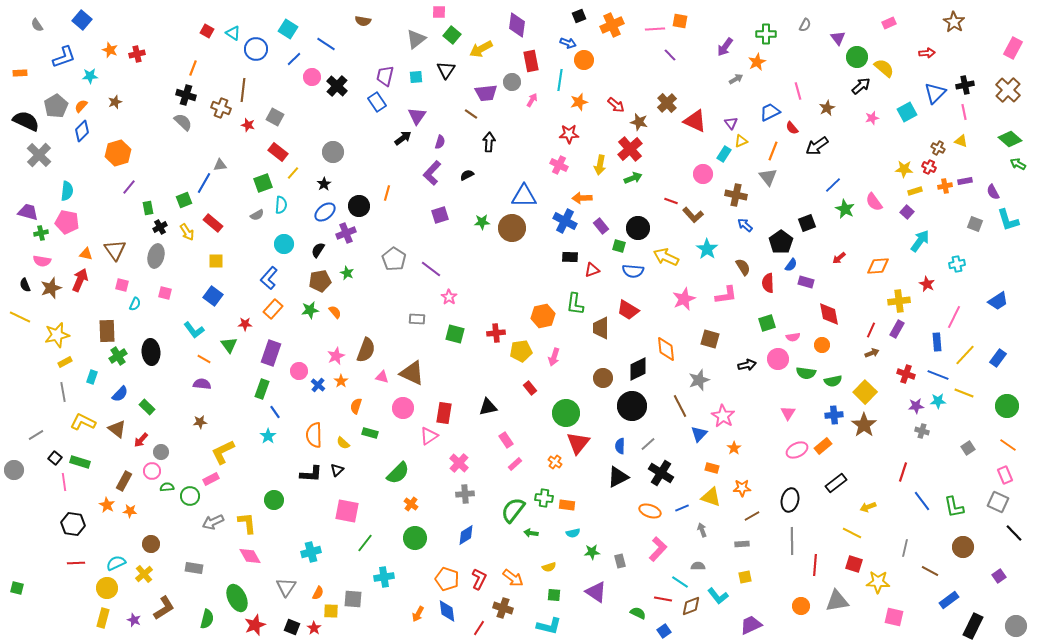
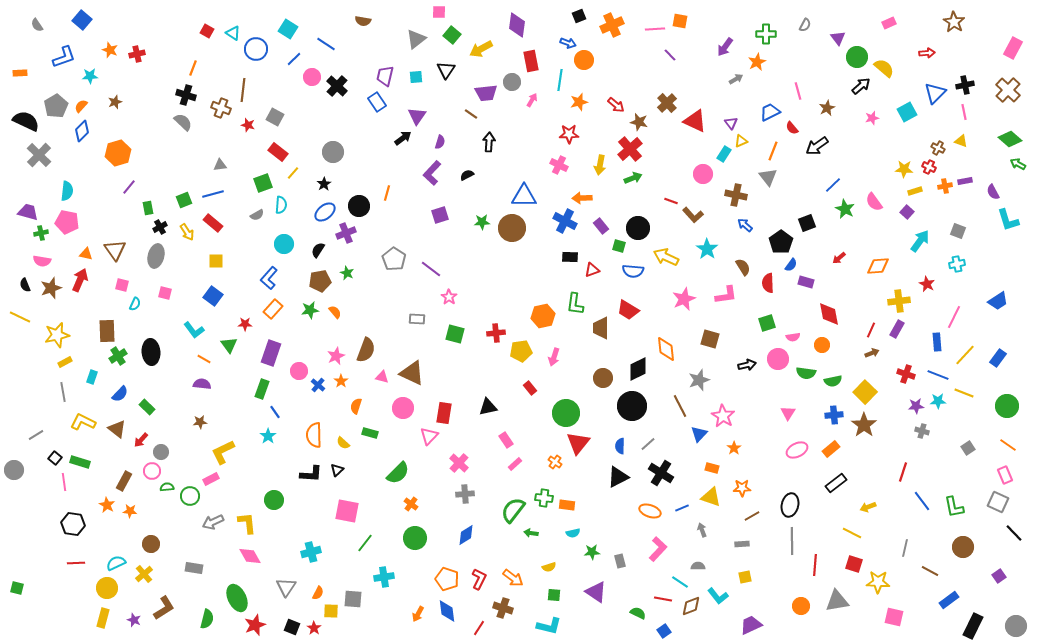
blue line at (204, 183): moved 9 px right, 11 px down; rotated 45 degrees clockwise
gray square at (975, 224): moved 17 px left, 7 px down
pink triangle at (429, 436): rotated 12 degrees counterclockwise
orange rectangle at (823, 446): moved 8 px right, 3 px down
black ellipse at (790, 500): moved 5 px down
